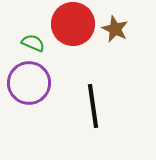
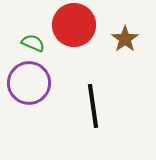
red circle: moved 1 px right, 1 px down
brown star: moved 10 px right, 10 px down; rotated 12 degrees clockwise
